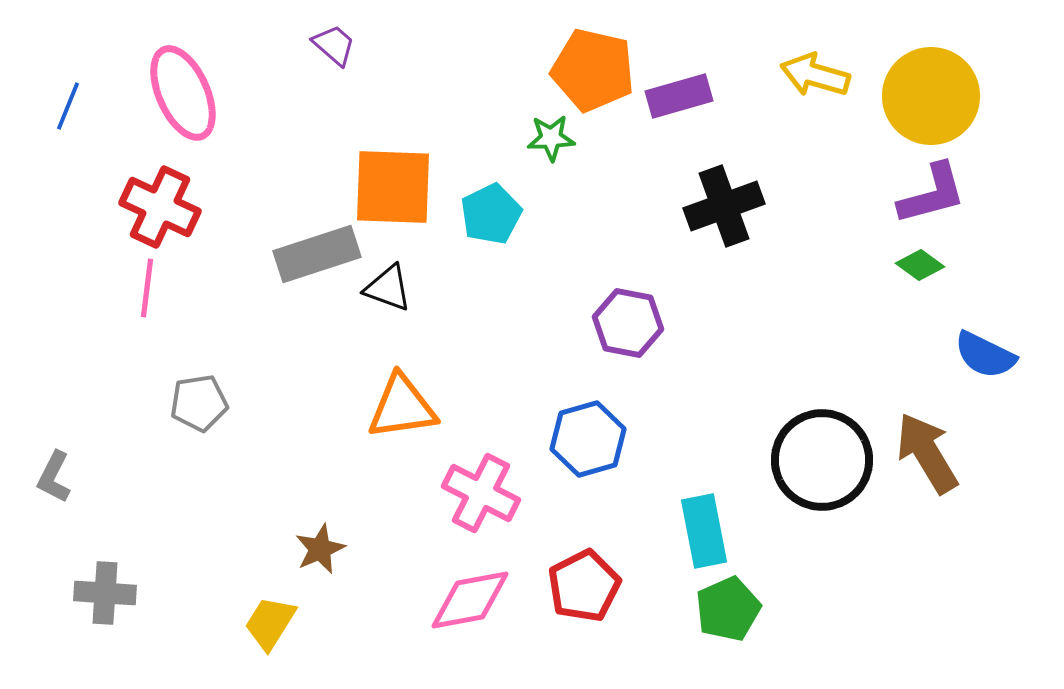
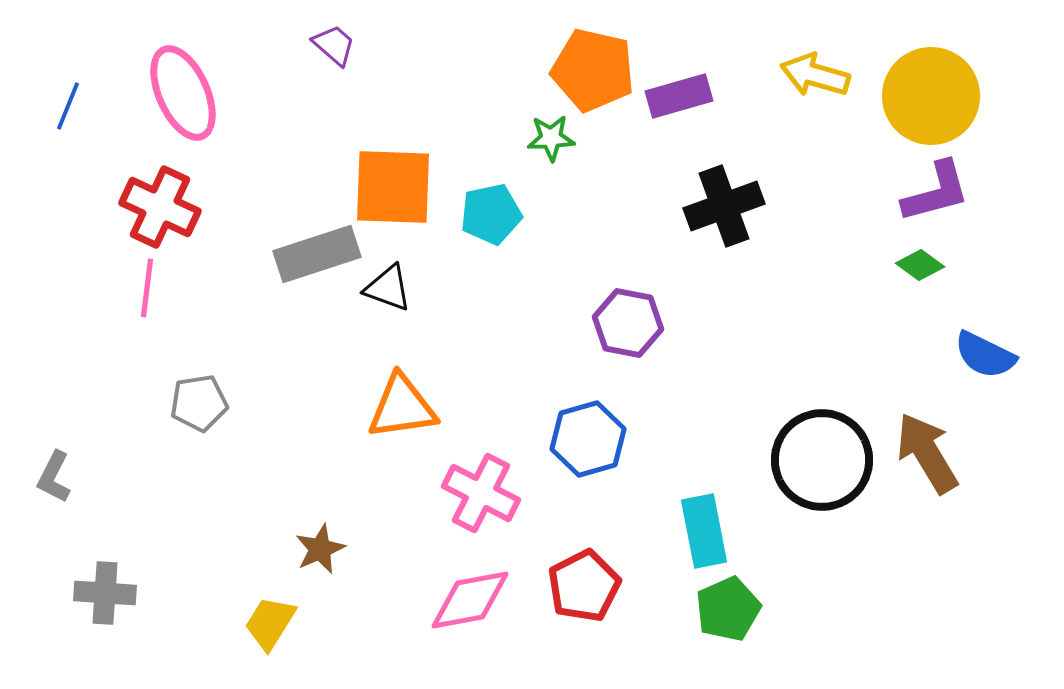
purple L-shape: moved 4 px right, 2 px up
cyan pentagon: rotated 14 degrees clockwise
